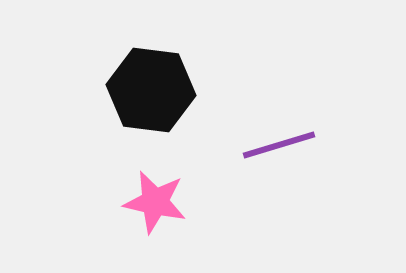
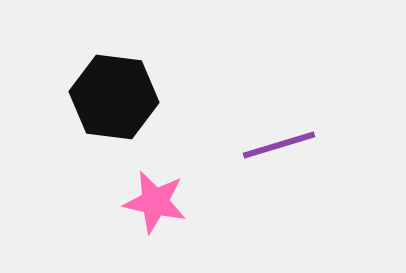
black hexagon: moved 37 px left, 7 px down
